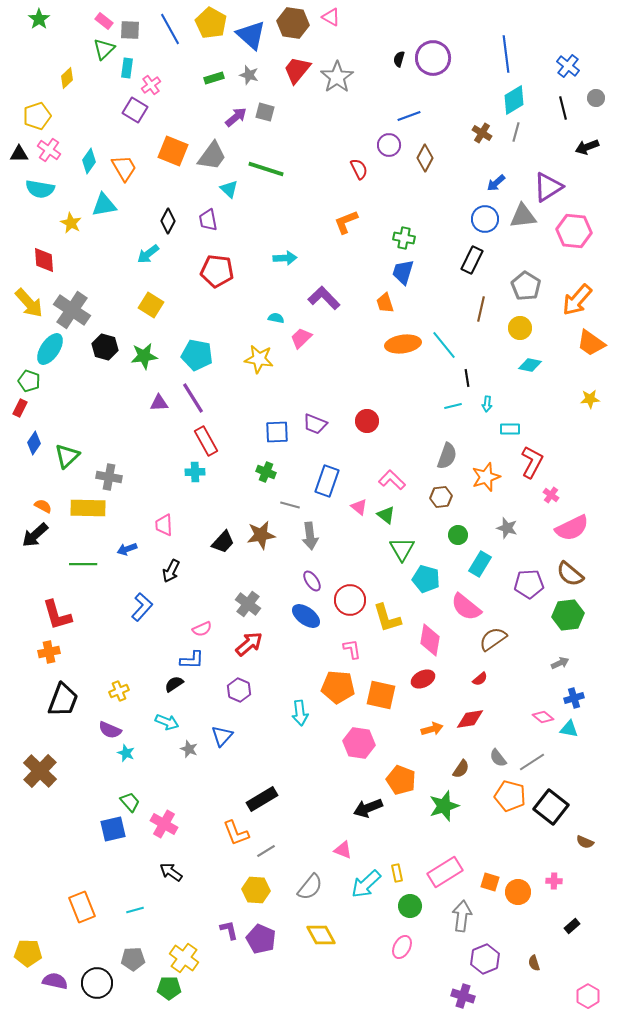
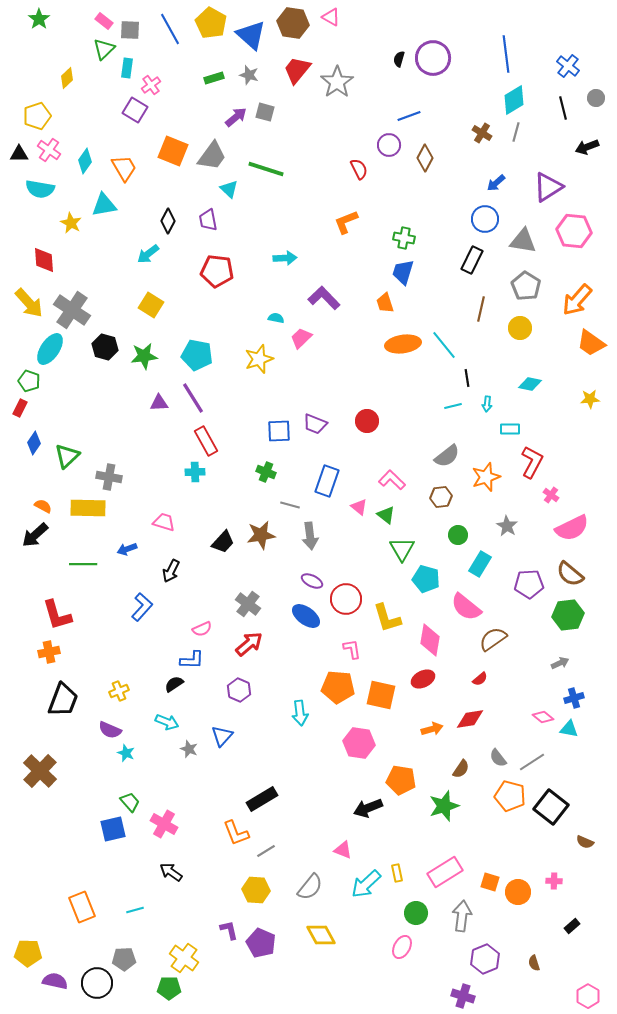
gray star at (337, 77): moved 5 px down
cyan diamond at (89, 161): moved 4 px left
gray triangle at (523, 216): moved 25 px down; rotated 16 degrees clockwise
yellow star at (259, 359): rotated 28 degrees counterclockwise
cyan diamond at (530, 365): moved 19 px down
blue square at (277, 432): moved 2 px right, 1 px up
gray semicircle at (447, 456): rotated 32 degrees clockwise
pink trapezoid at (164, 525): moved 3 px up; rotated 110 degrees clockwise
gray star at (507, 528): moved 2 px up; rotated 15 degrees clockwise
purple ellipse at (312, 581): rotated 30 degrees counterclockwise
red circle at (350, 600): moved 4 px left, 1 px up
orange pentagon at (401, 780): rotated 12 degrees counterclockwise
green circle at (410, 906): moved 6 px right, 7 px down
purple pentagon at (261, 939): moved 4 px down
gray pentagon at (133, 959): moved 9 px left
